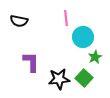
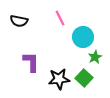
pink line: moved 6 px left; rotated 21 degrees counterclockwise
